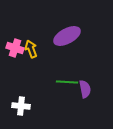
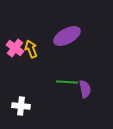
pink cross: rotated 18 degrees clockwise
